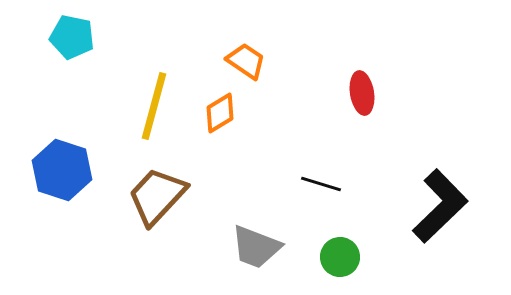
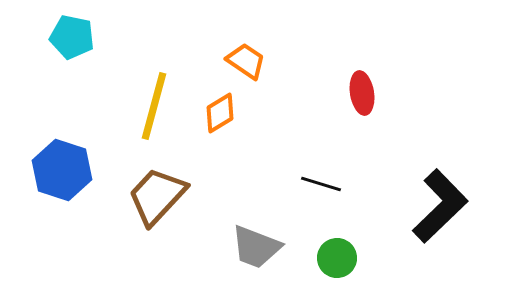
green circle: moved 3 px left, 1 px down
